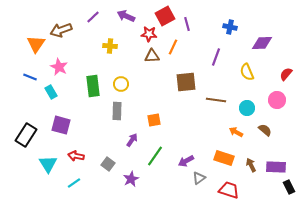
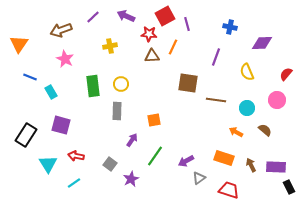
orange triangle at (36, 44): moved 17 px left
yellow cross at (110, 46): rotated 16 degrees counterclockwise
pink star at (59, 67): moved 6 px right, 8 px up
brown square at (186, 82): moved 2 px right, 1 px down; rotated 15 degrees clockwise
gray square at (108, 164): moved 2 px right
